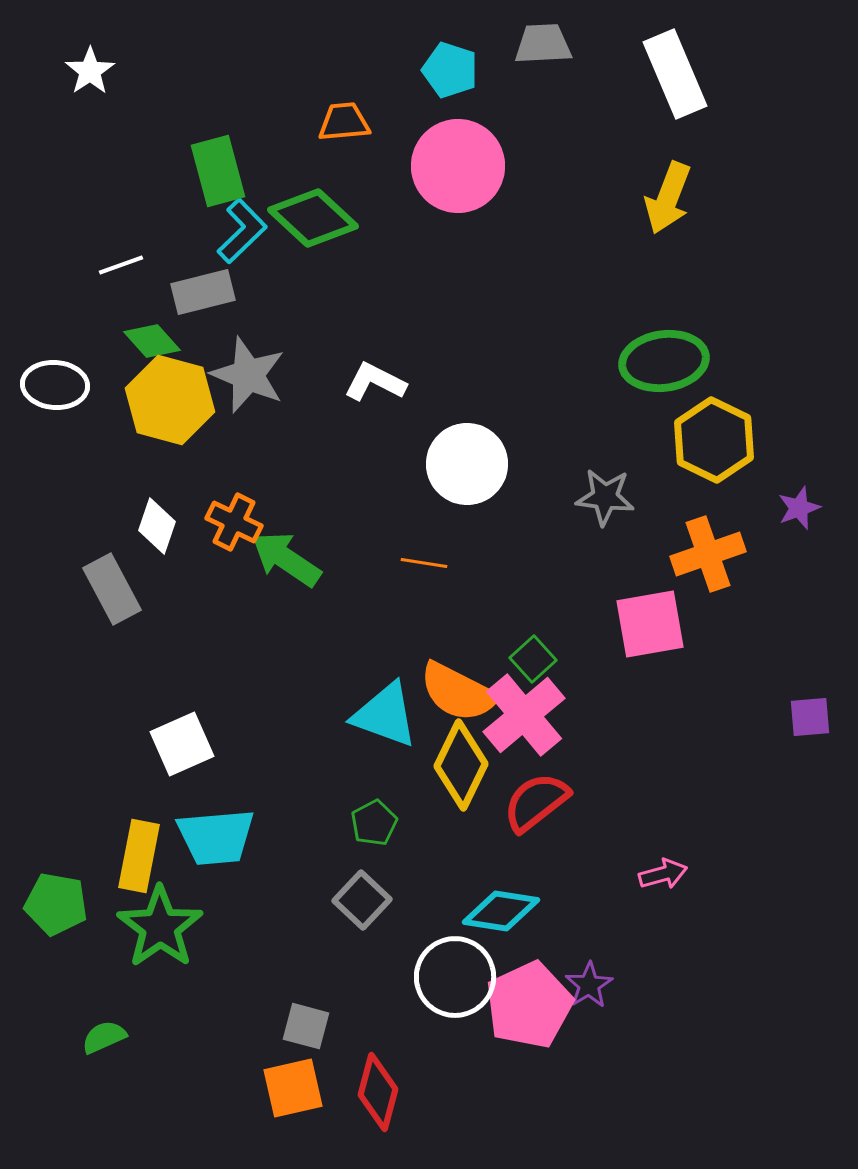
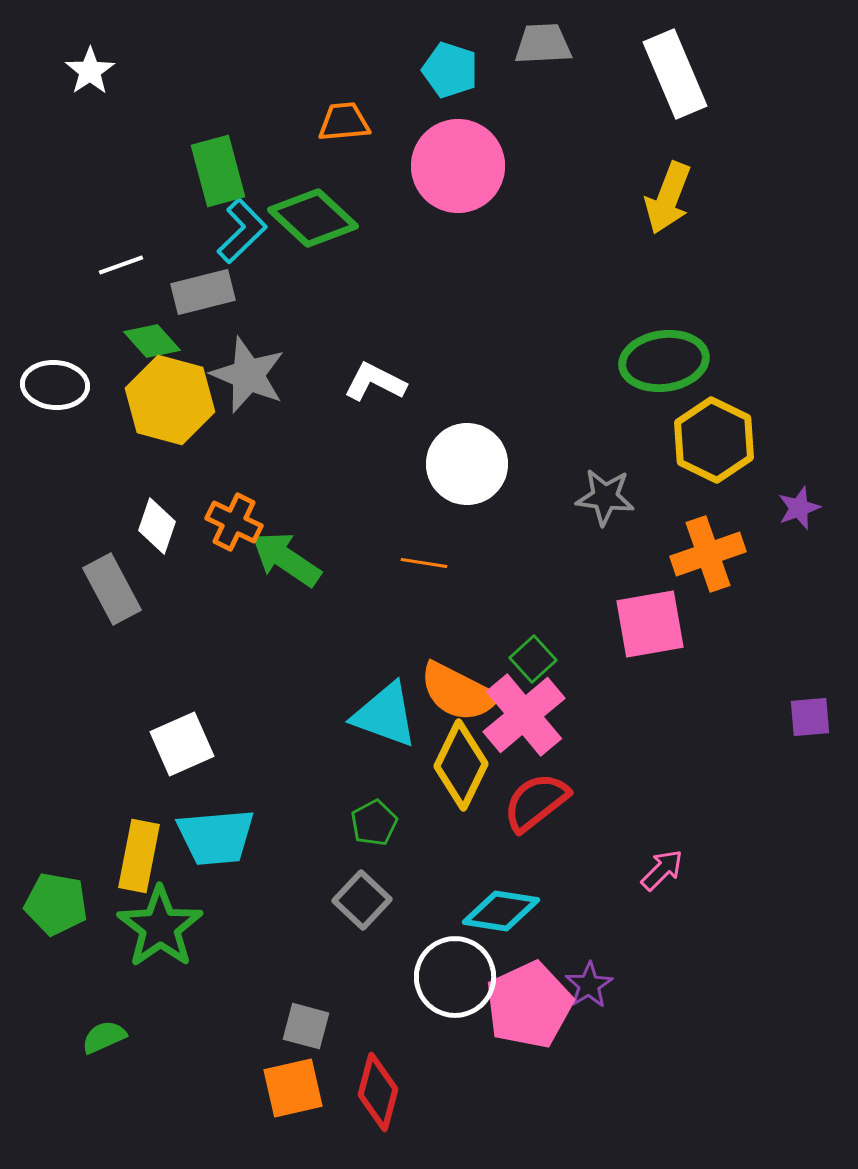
pink arrow at (663, 874): moved 1 px left, 4 px up; rotated 30 degrees counterclockwise
